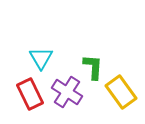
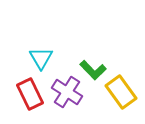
green L-shape: moved 3 px down; rotated 132 degrees clockwise
